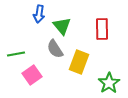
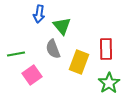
red rectangle: moved 4 px right, 20 px down
gray semicircle: moved 2 px left; rotated 12 degrees clockwise
